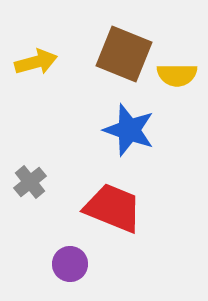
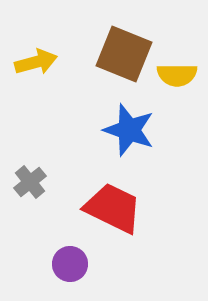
red trapezoid: rotated 4 degrees clockwise
